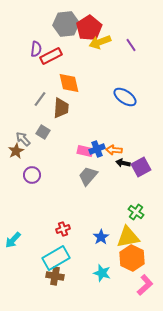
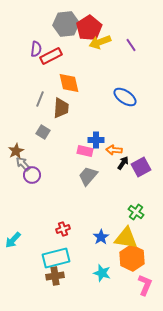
gray line: rotated 14 degrees counterclockwise
gray arrow: moved 25 px down
blue cross: moved 1 px left, 9 px up; rotated 21 degrees clockwise
black arrow: rotated 112 degrees clockwise
yellow triangle: moved 2 px left, 1 px down; rotated 20 degrees clockwise
cyan rectangle: rotated 16 degrees clockwise
brown cross: rotated 18 degrees counterclockwise
pink L-shape: rotated 25 degrees counterclockwise
